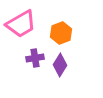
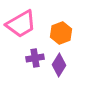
purple diamond: moved 1 px left
